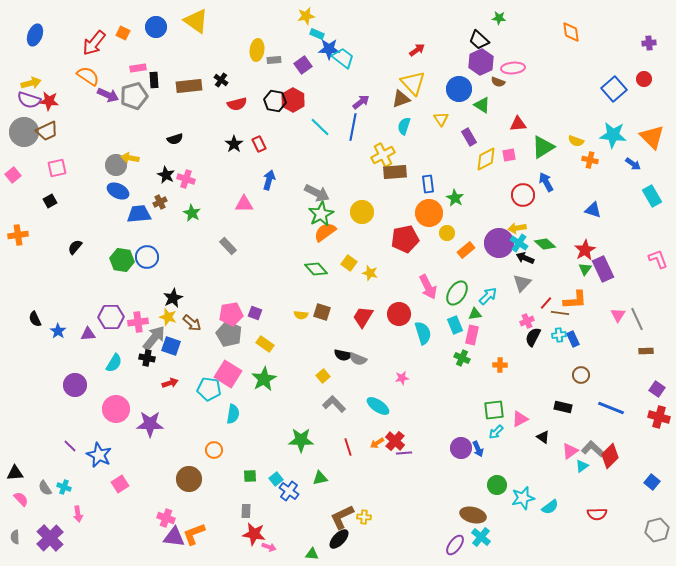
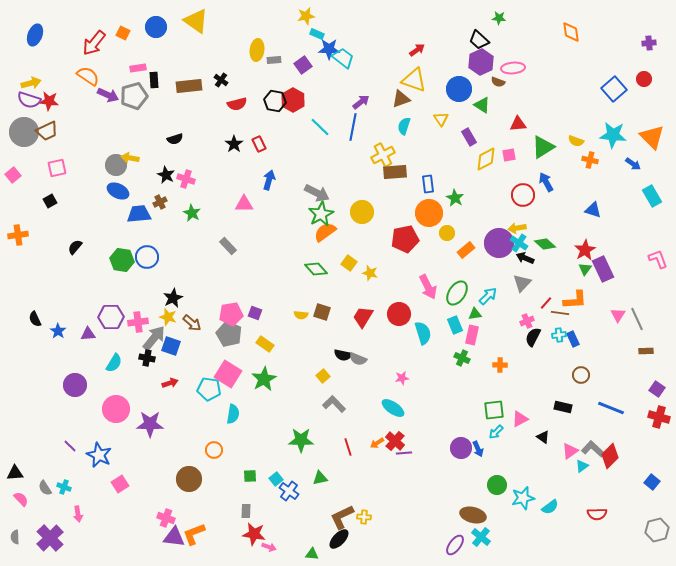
yellow triangle at (413, 83): moved 1 px right, 3 px up; rotated 28 degrees counterclockwise
cyan ellipse at (378, 406): moved 15 px right, 2 px down
